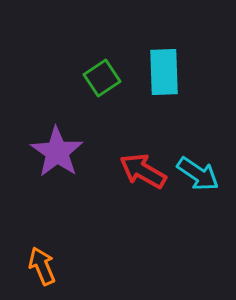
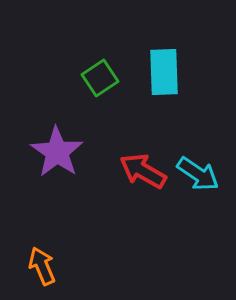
green square: moved 2 px left
